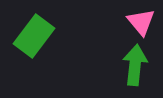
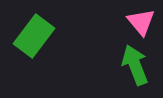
green arrow: rotated 27 degrees counterclockwise
